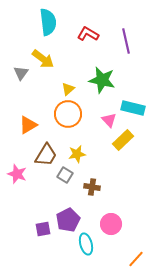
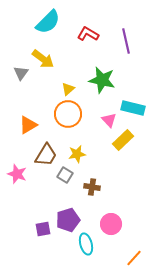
cyan semicircle: rotated 52 degrees clockwise
purple pentagon: rotated 10 degrees clockwise
orange line: moved 2 px left, 1 px up
